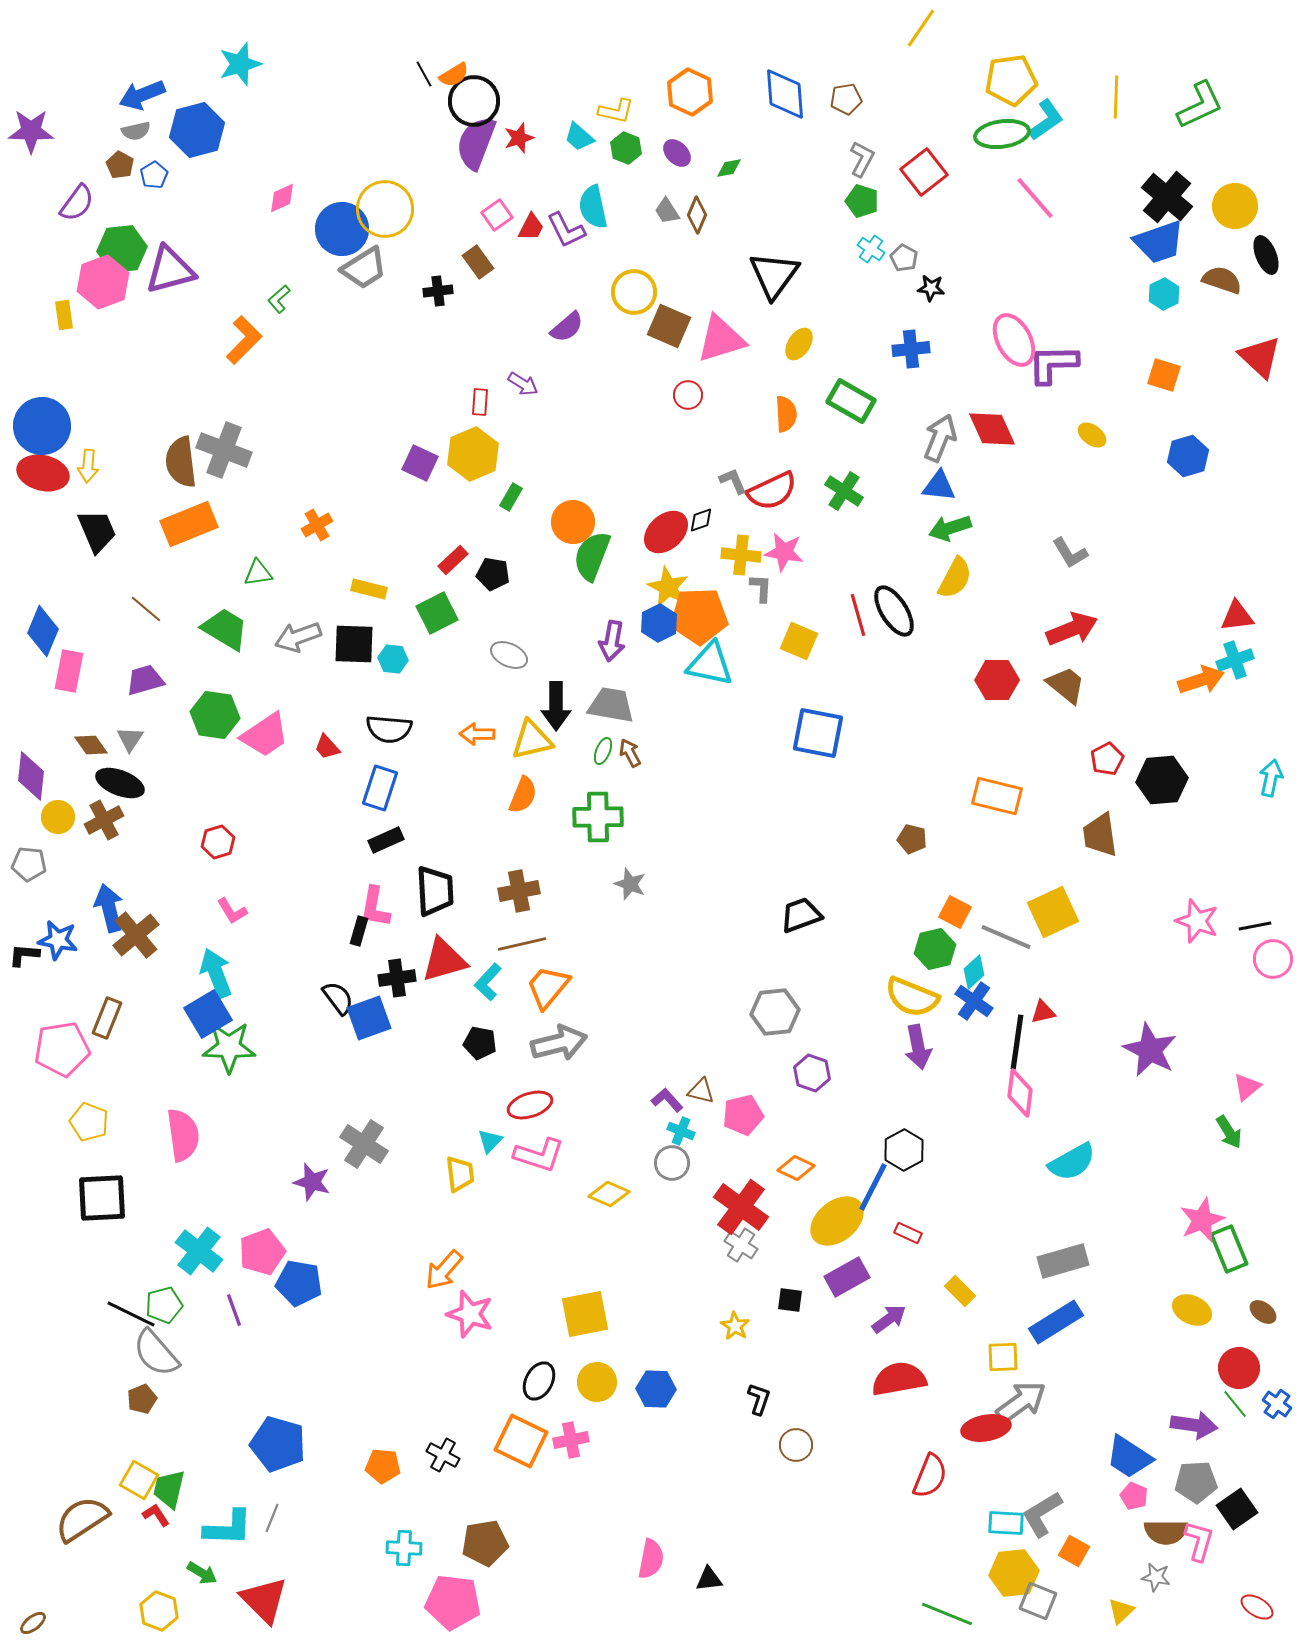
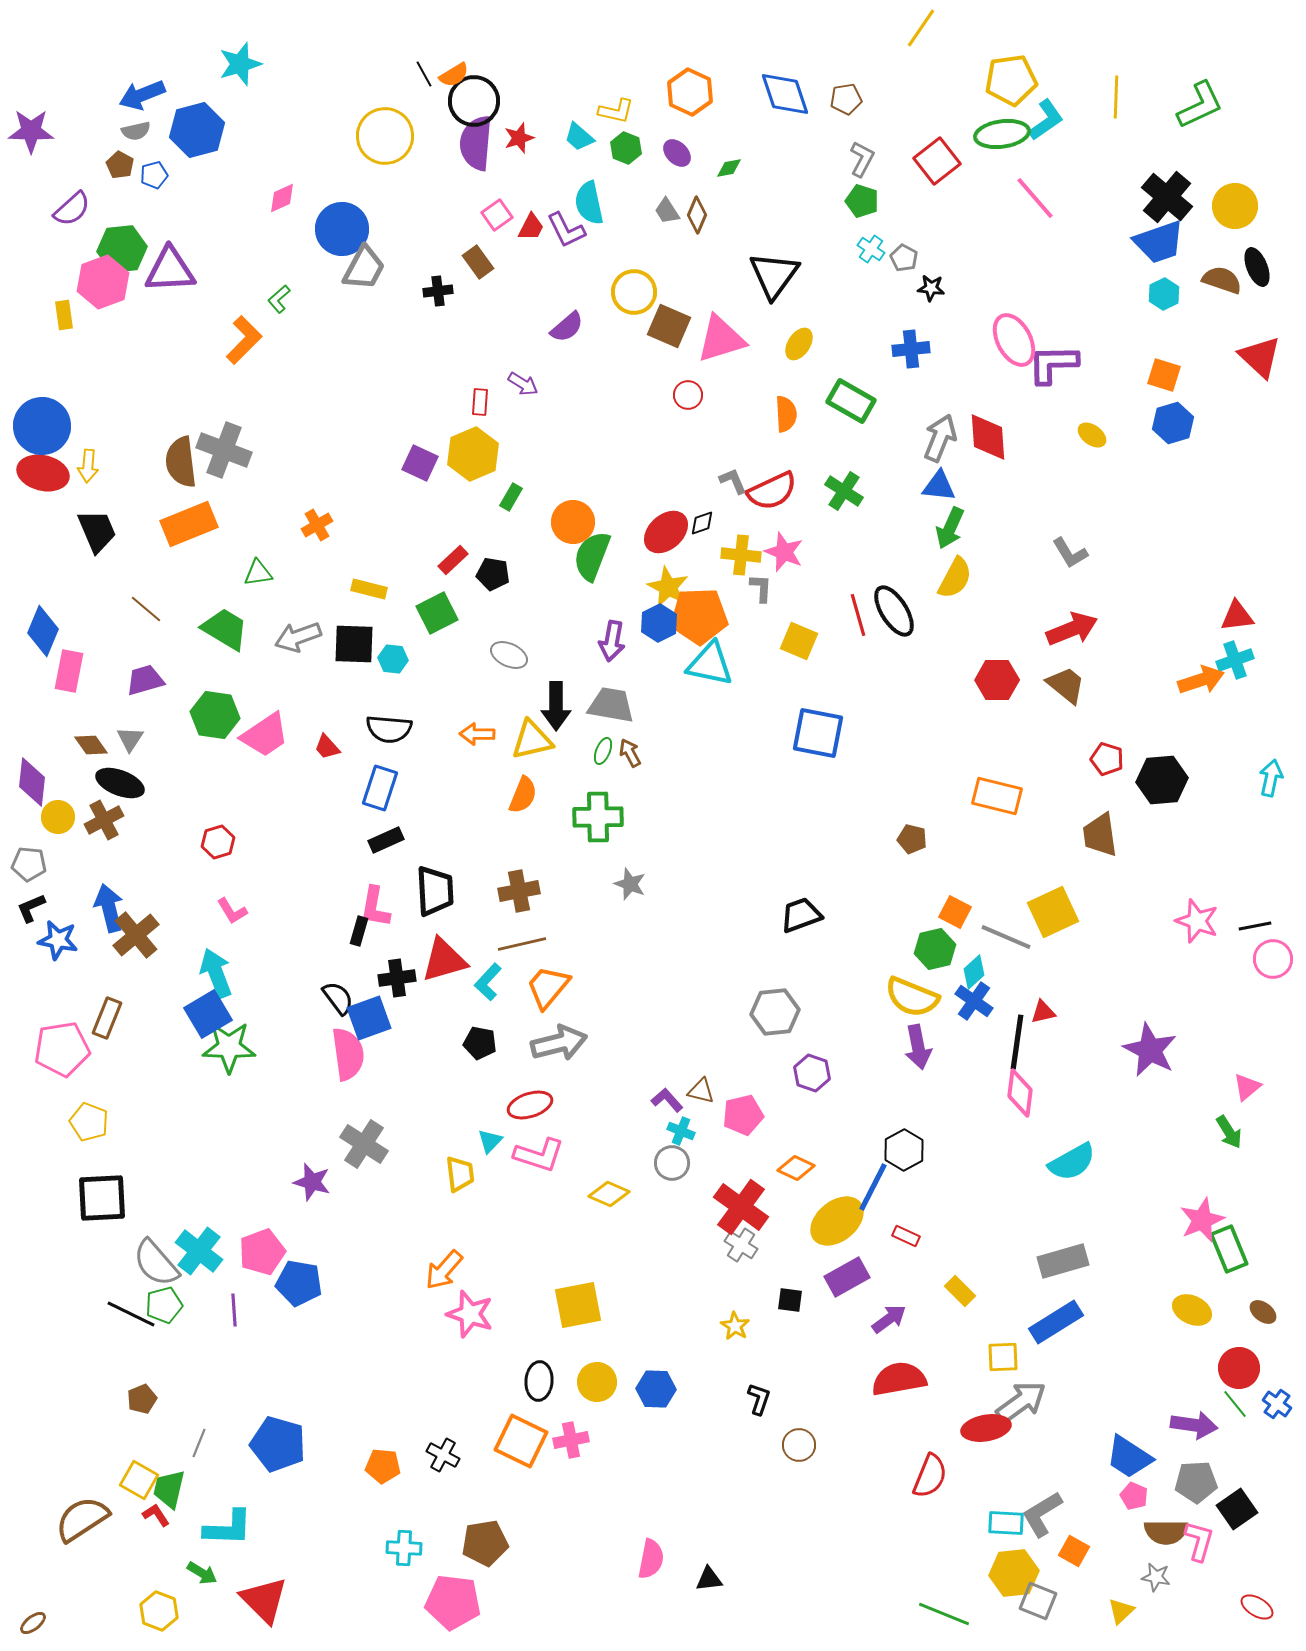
blue diamond at (785, 94): rotated 14 degrees counterclockwise
purple semicircle at (476, 143): rotated 16 degrees counterclockwise
red square at (924, 172): moved 13 px right, 11 px up
blue pentagon at (154, 175): rotated 16 degrees clockwise
purple semicircle at (77, 203): moved 5 px left, 6 px down; rotated 12 degrees clockwise
cyan semicircle at (593, 207): moved 4 px left, 4 px up
yellow circle at (385, 209): moved 73 px up
black ellipse at (1266, 255): moved 9 px left, 12 px down
gray trapezoid at (364, 268): rotated 30 degrees counterclockwise
purple triangle at (170, 270): rotated 12 degrees clockwise
red diamond at (992, 429): moved 4 px left, 8 px down; rotated 21 degrees clockwise
blue hexagon at (1188, 456): moved 15 px left, 33 px up
black diamond at (701, 520): moved 1 px right, 3 px down
green arrow at (950, 528): rotated 48 degrees counterclockwise
pink star at (784, 552): rotated 12 degrees clockwise
red pentagon at (1107, 759): rotated 28 degrees counterclockwise
purple diamond at (31, 776): moved 1 px right, 6 px down
black L-shape at (24, 955): moved 7 px right, 47 px up; rotated 28 degrees counterclockwise
pink semicircle at (183, 1135): moved 165 px right, 81 px up
red rectangle at (908, 1233): moved 2 px left, 3 px down
purple line at (234, 1310): rotated 16 degrees clockwise
yellow square at (585, 1314): moved 7 px left, 9 px up
gray semicircle at (156, 1353): moved 90 px up
black ellipse at (539, 1381): rotated 24 degrees counterclockwise
brown circle at (796, 1445): moved 3 px right
gray line at (272, 1518): moved 73 px left, 75 px up
green line at (947, 1614): moved 3 px left
